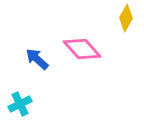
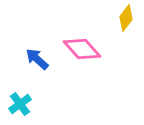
yellow diamond: rotated 8 degrees clockwise
cyan cross: rotated 10 degrees counterclockwise
